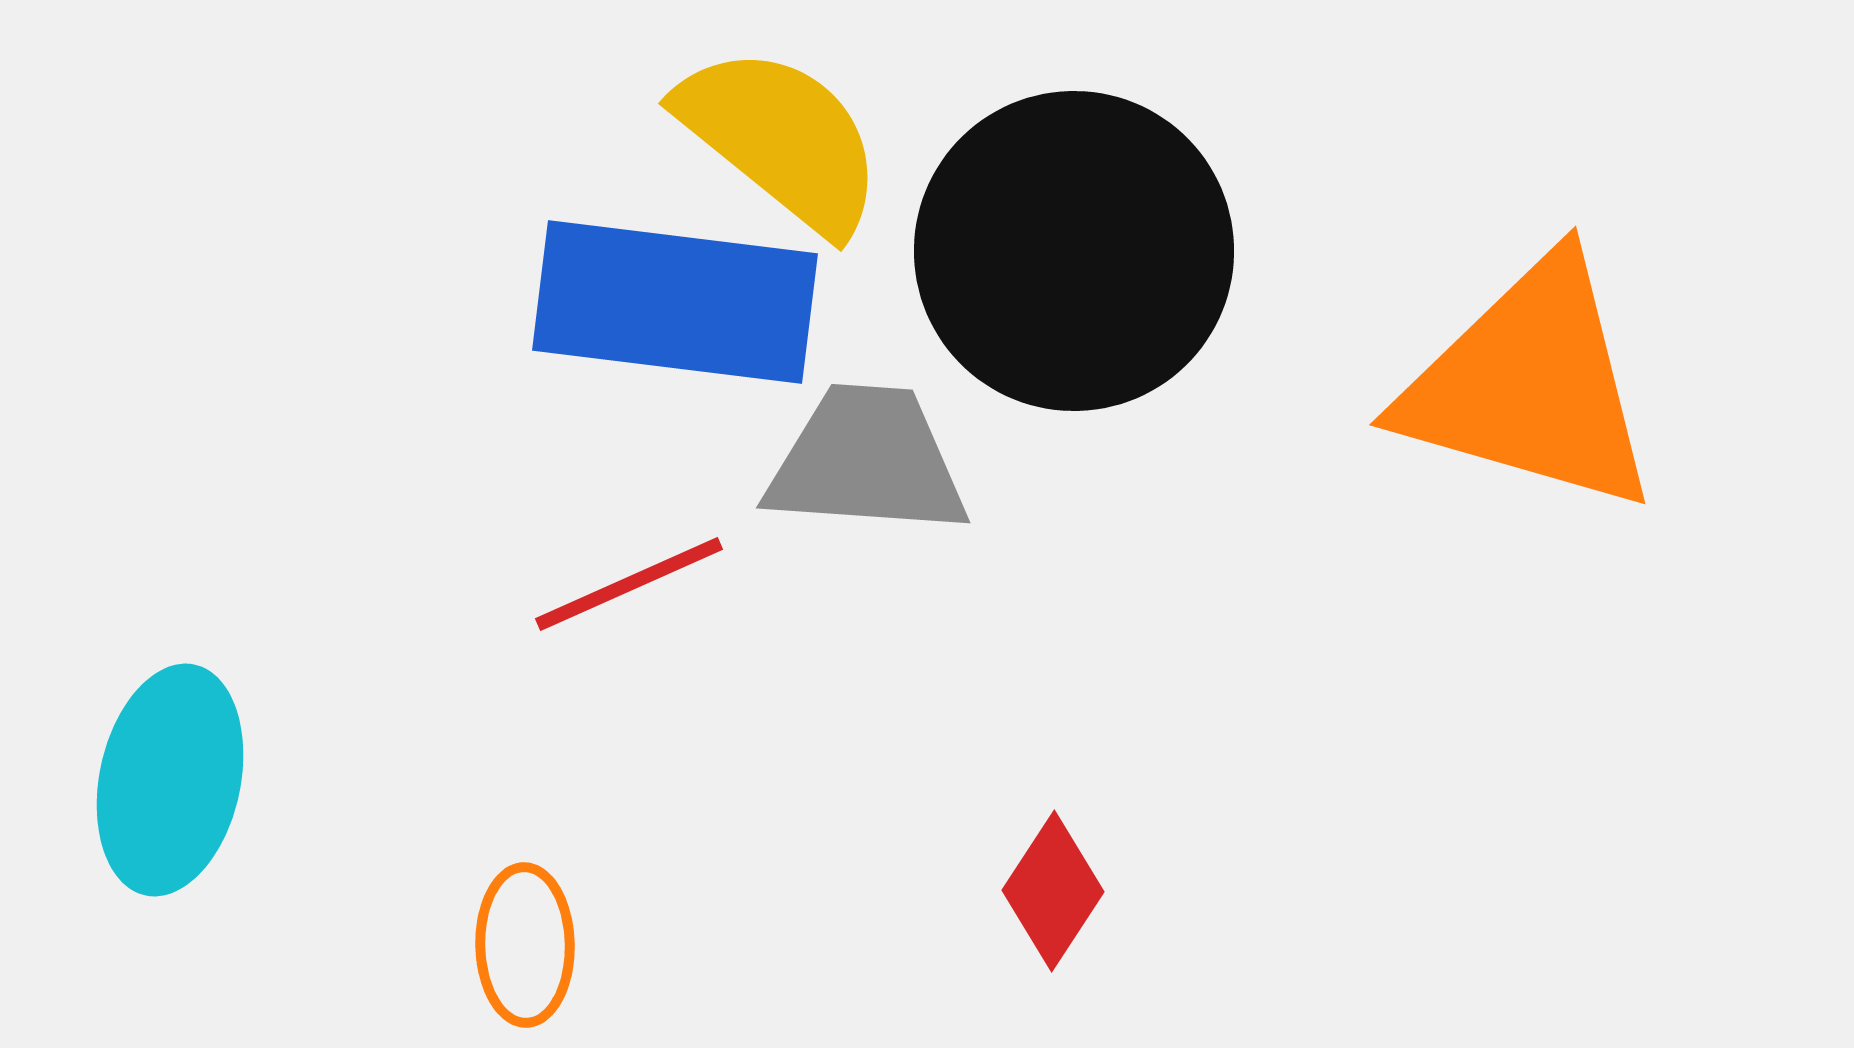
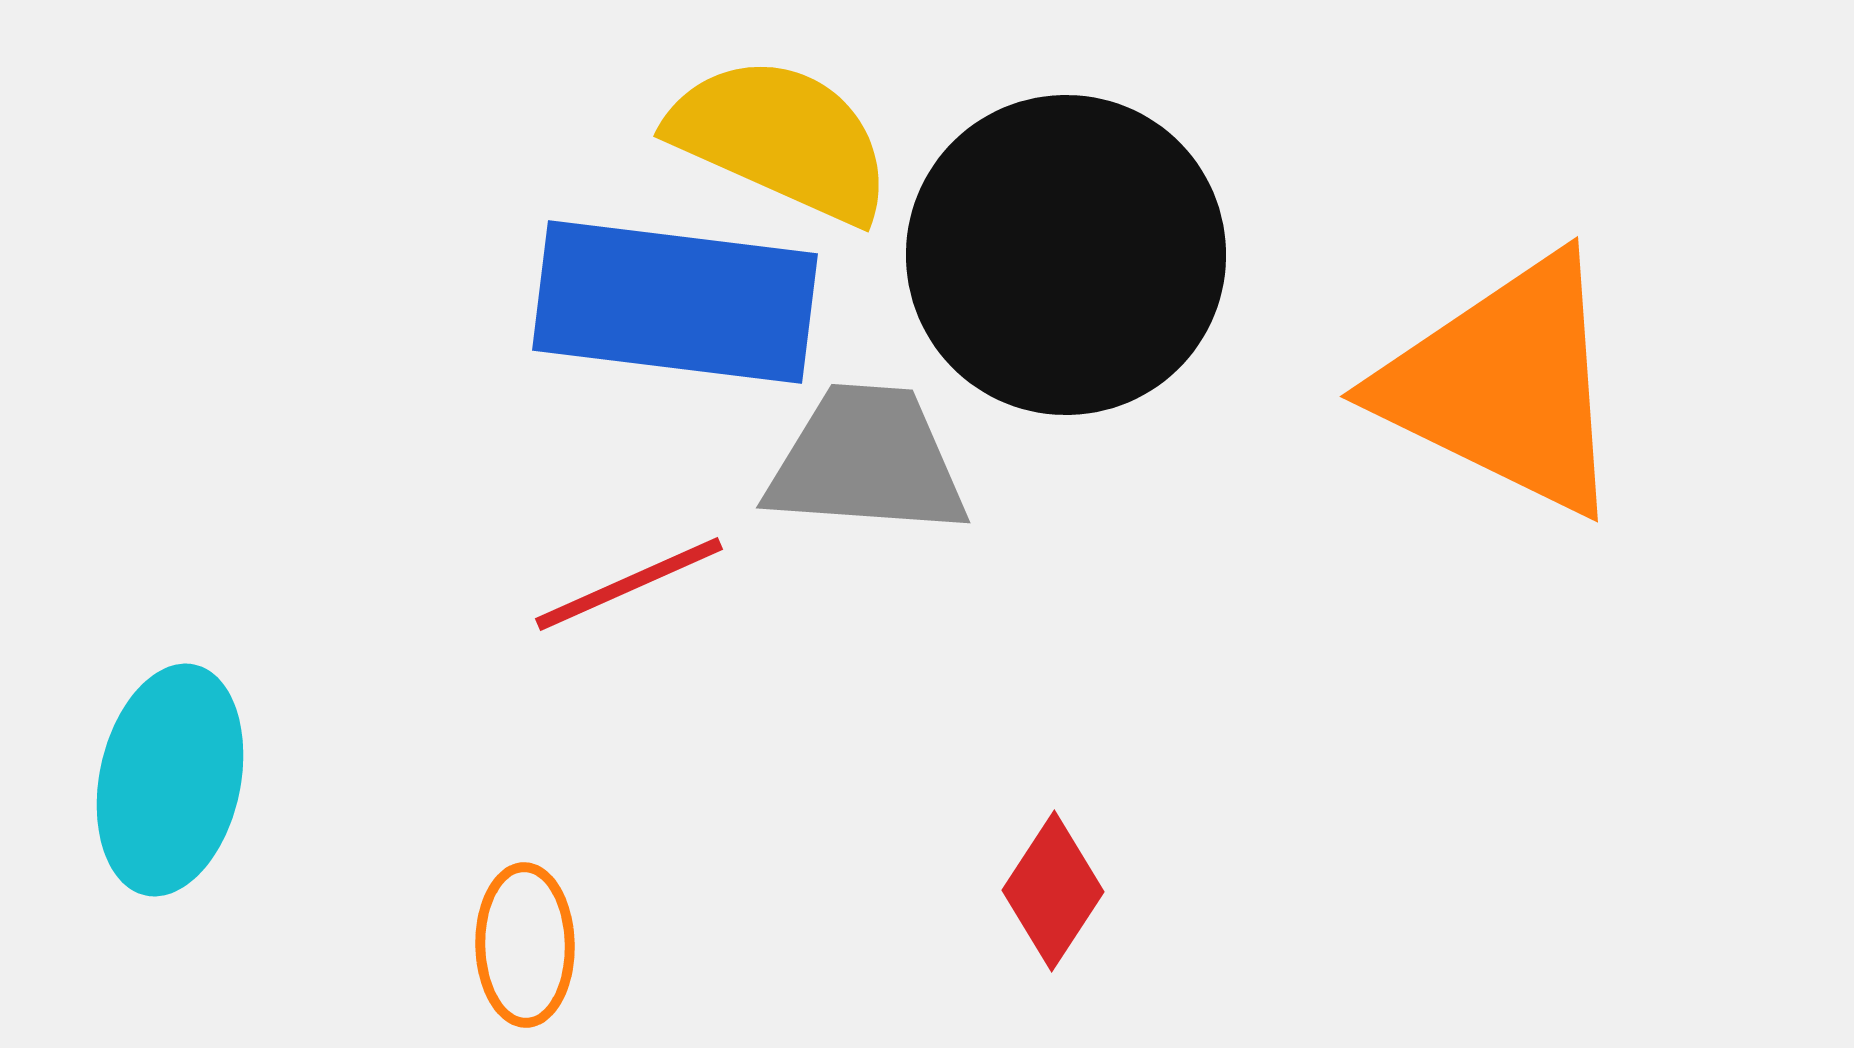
yellow semicircle: rotated 15 degrees counterclockwise
black circle: moved 8 px left, 4 px down
orange triangle: moved 25 px left; rotated 10 degrees clockwise
